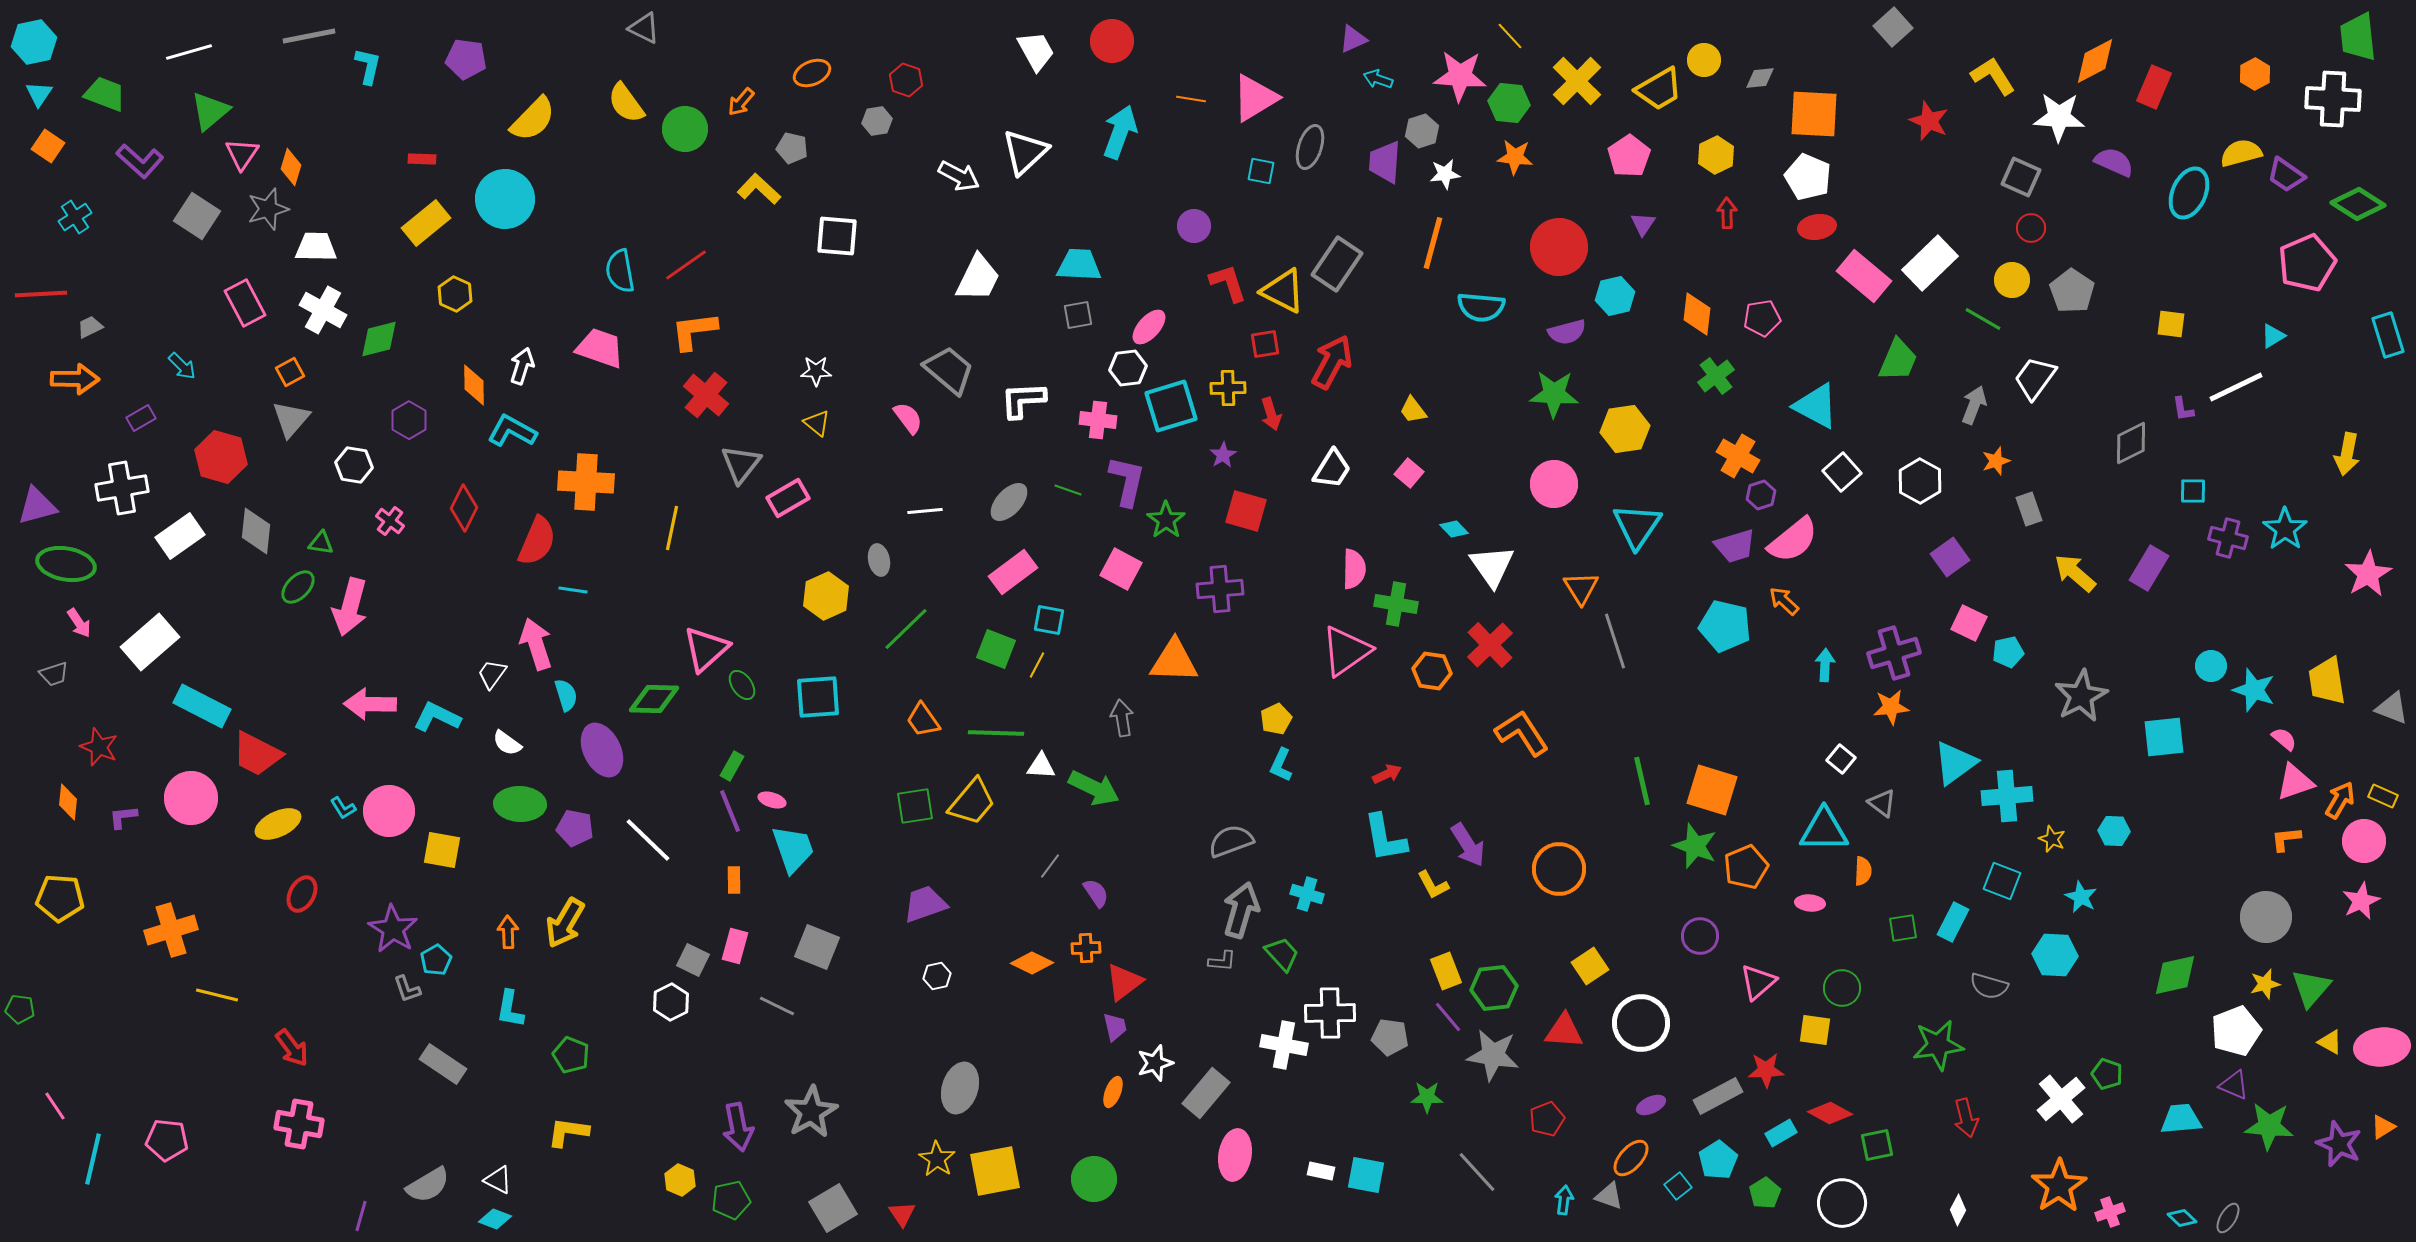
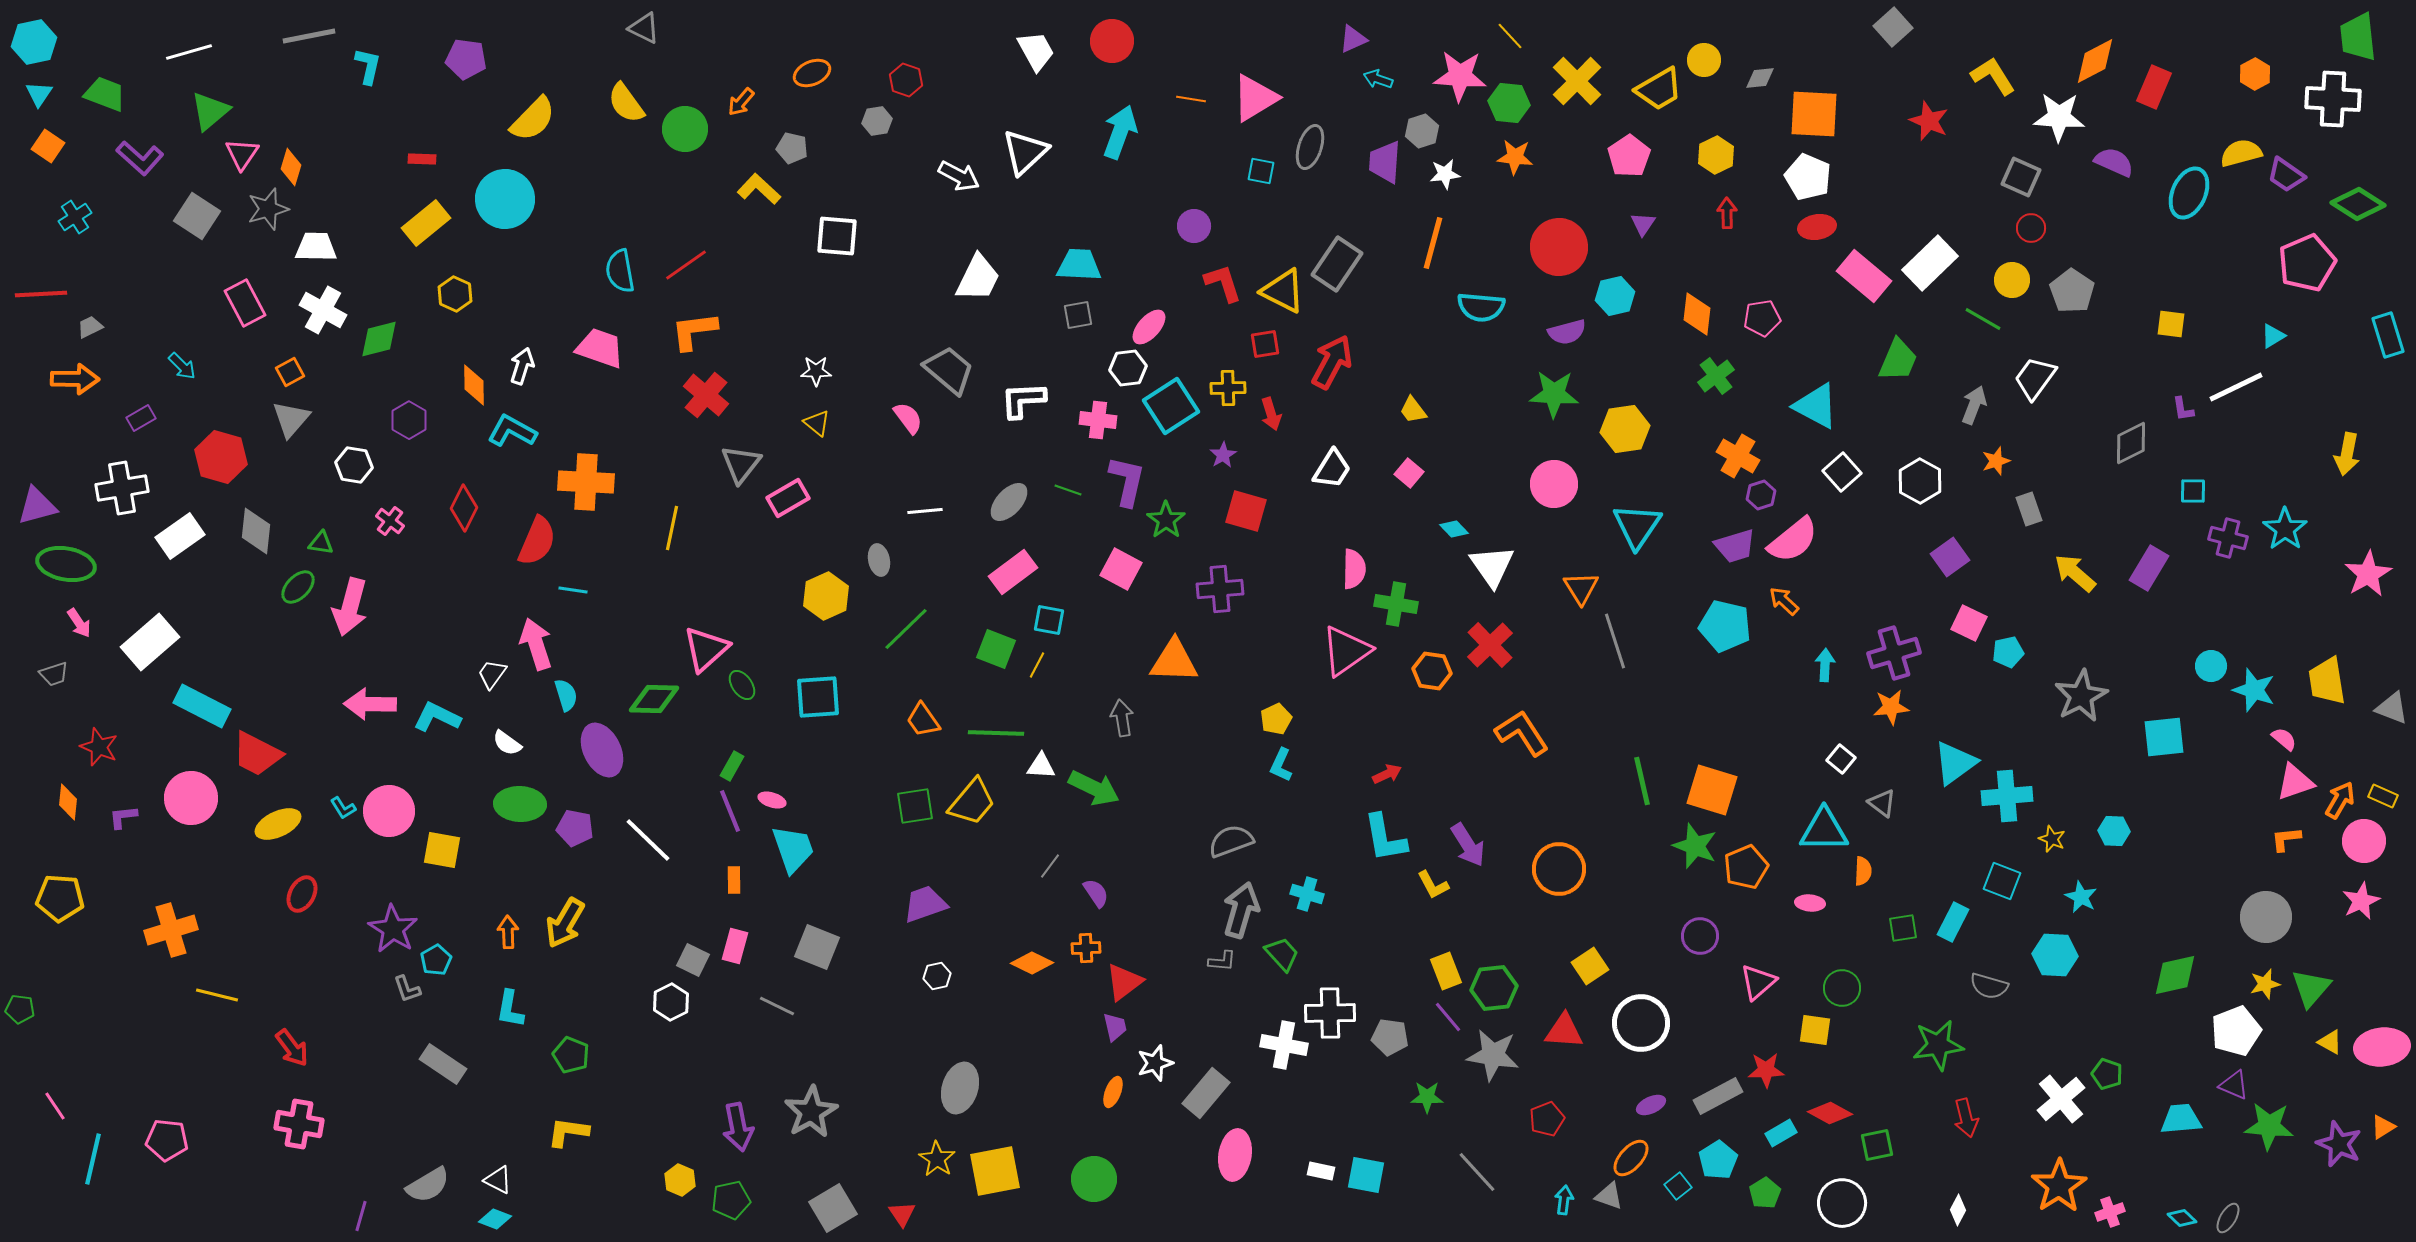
purple L-shape at (140, 161): moved 3 px up
red L-shape at (1228, 283): moved 5 px left
cyan square at (1171, 406): rotated 16 degrees counterclockwise
